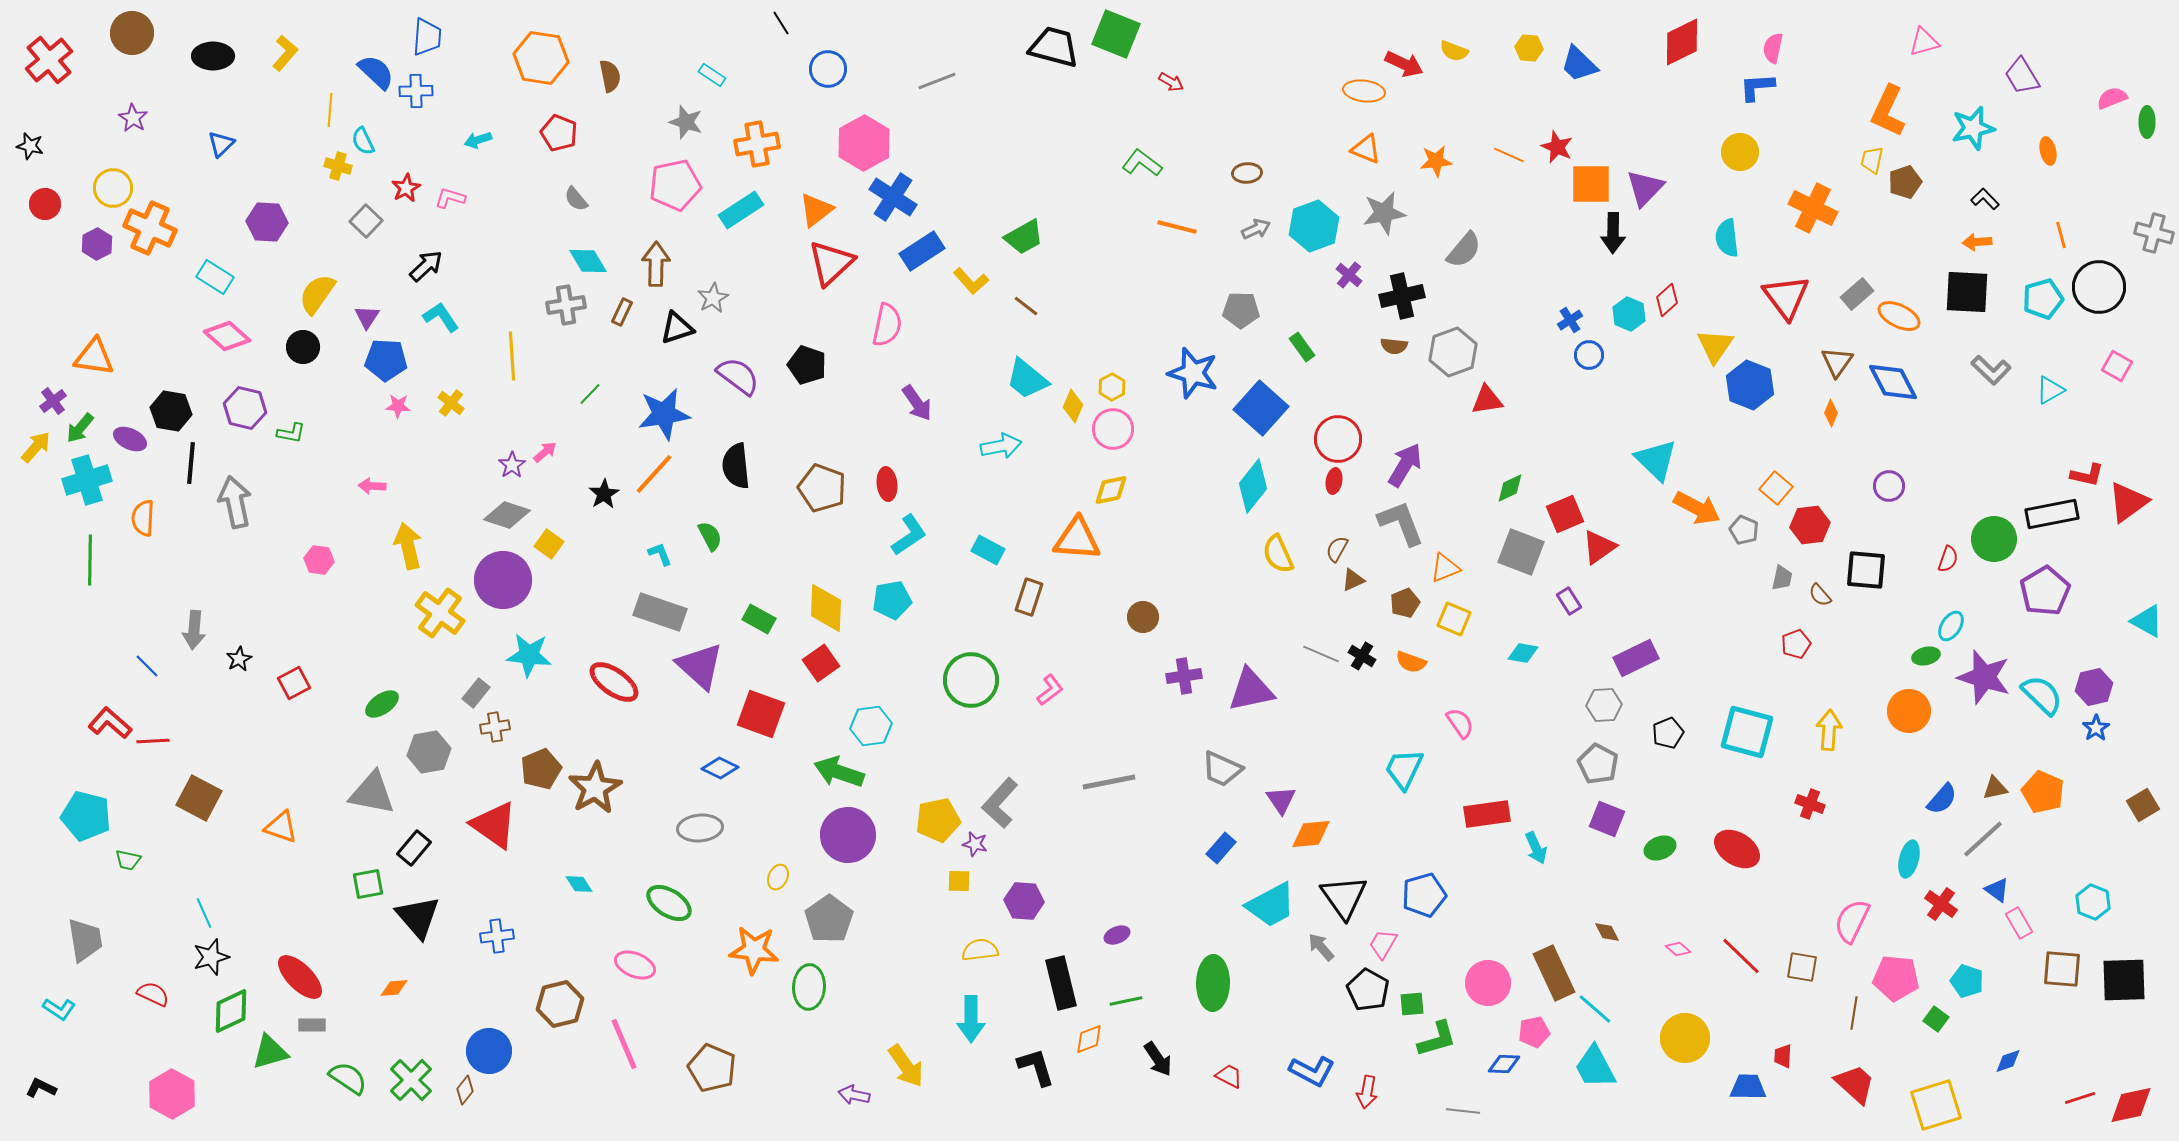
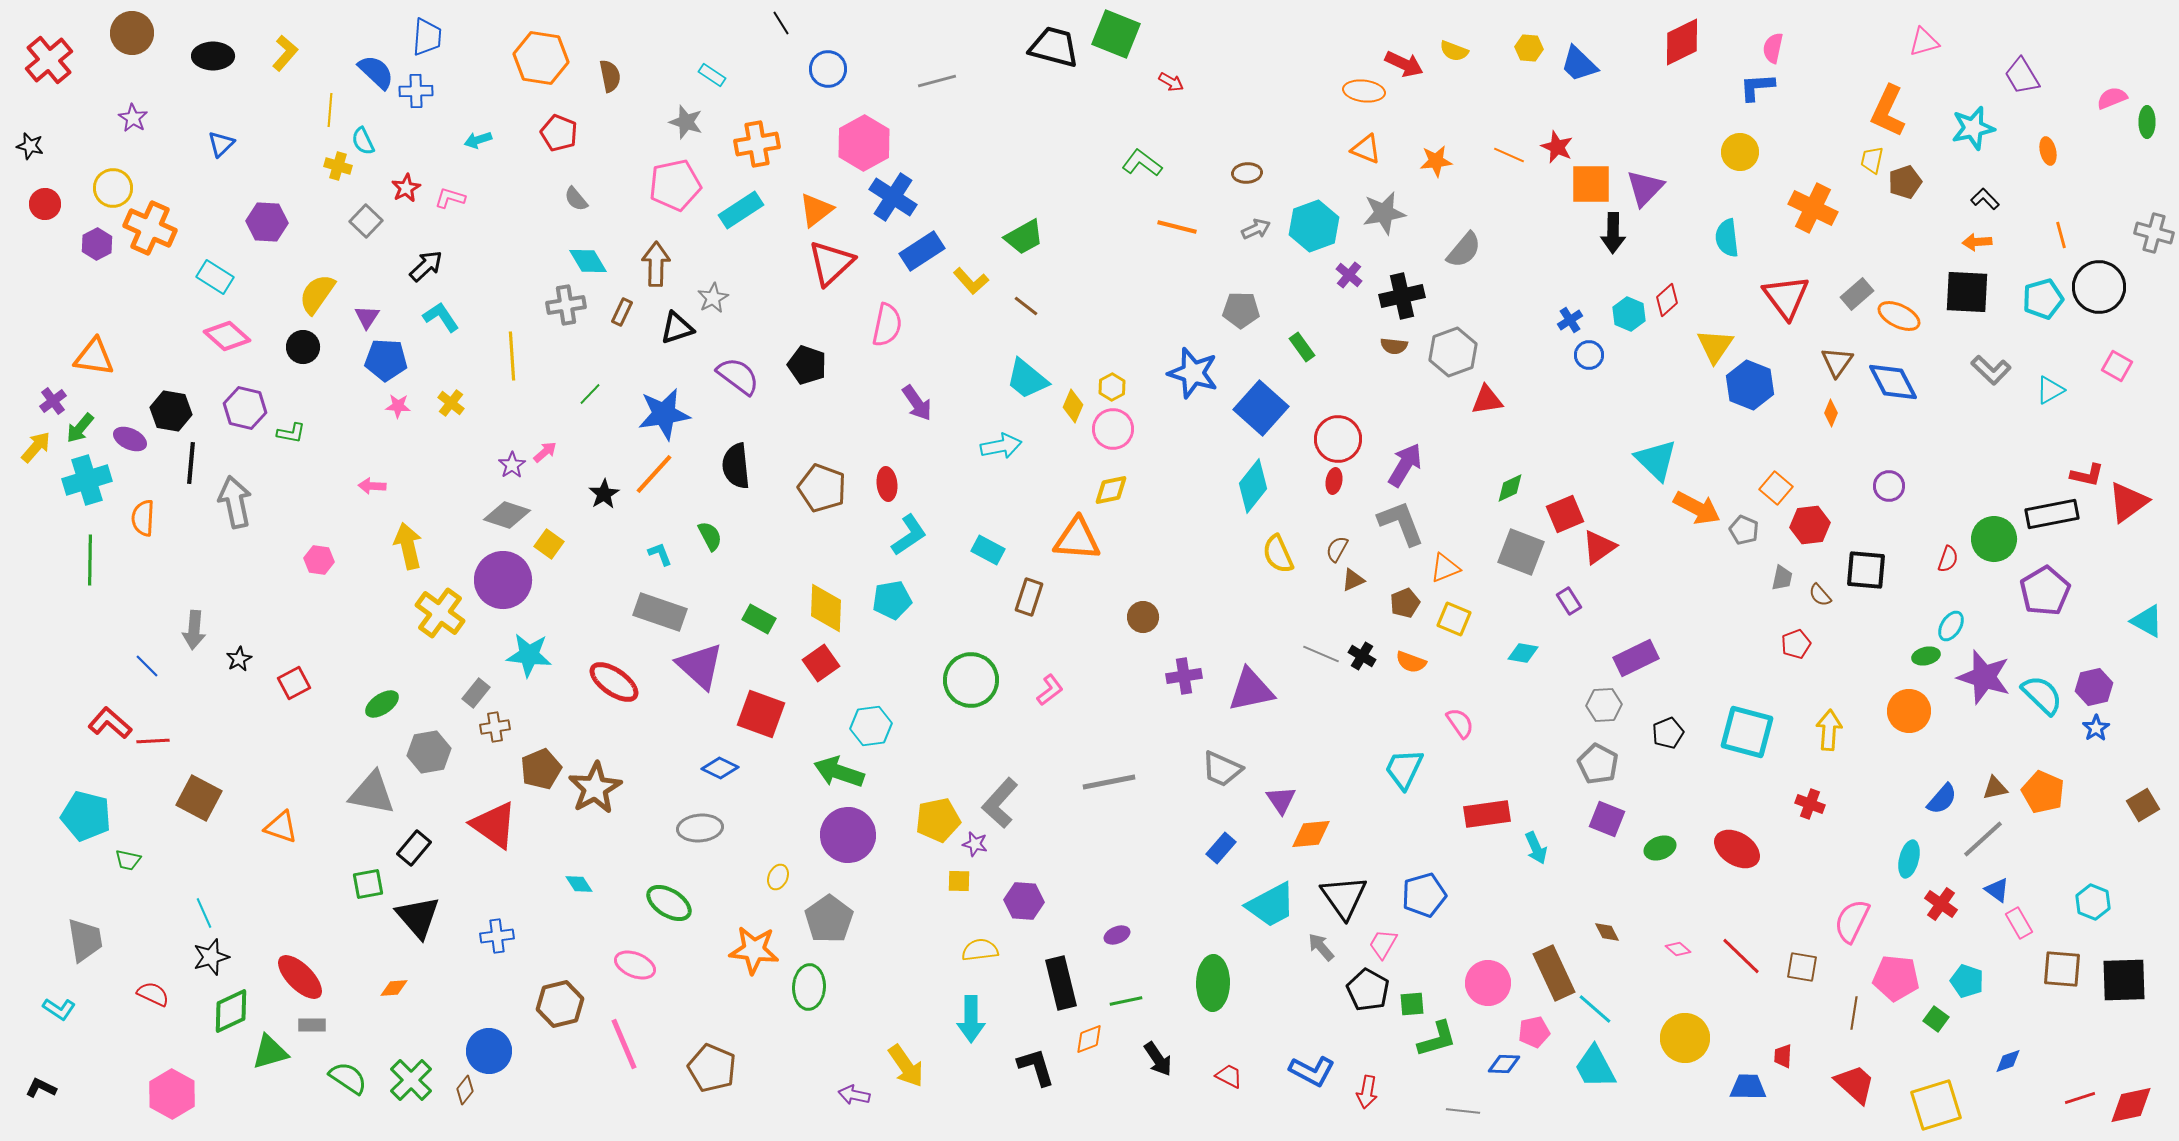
gray line at (937, 81): rotated 6 degrees clockwise
